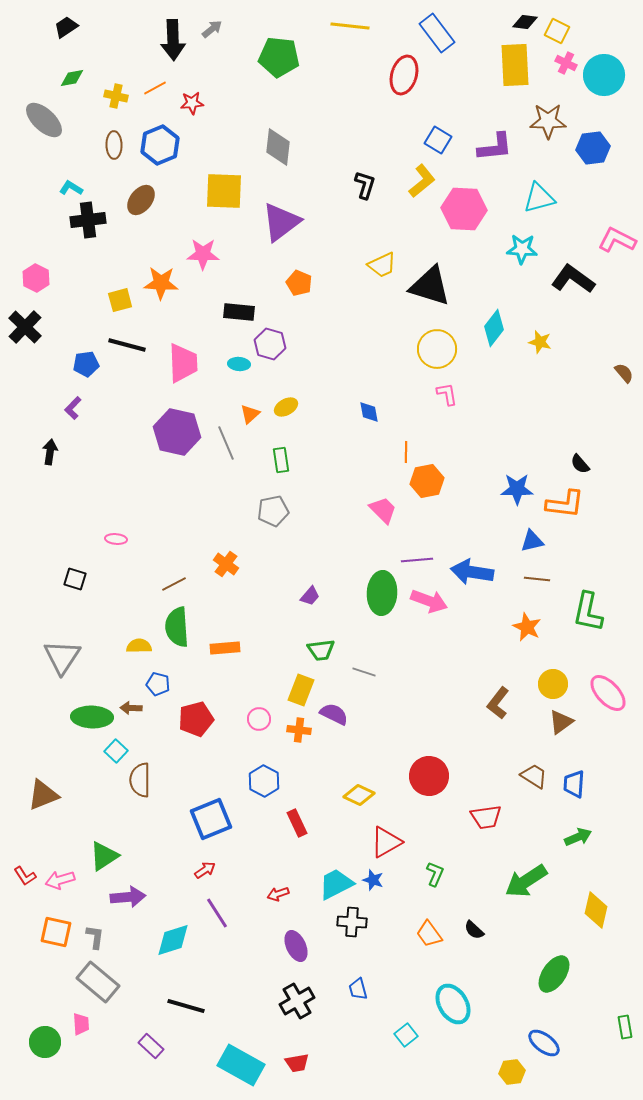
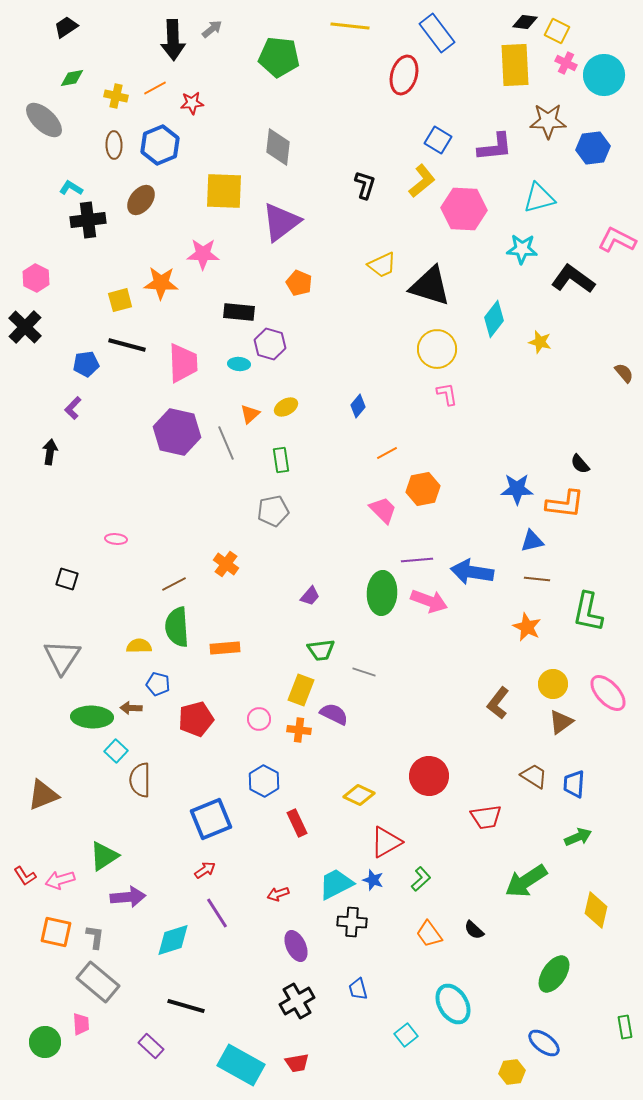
cyan diamond at (494, 328): moved 9 px up
blue diamond at (369, 412): moved 11 px left, 6 px up; rotated 50 degrees clockwise
orange line at (406, 452): moved 19 px left, 1 px down; rotated 60 degrees clockwise
orange hexagon at (427, 481): moved 4 px left, 8 px down
black square at (75, 579): moved 8 px left
green L-shape at (435, 874): moved 14 px left, 5 px down; rotated 25 degrees clockwise
